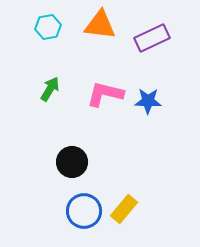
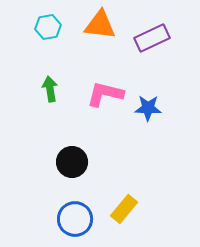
green arrow: rotated 40 degrees counterclockwise
blue star: moved 7 px down
blue circle: moved 9 px left, 8 px down
